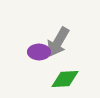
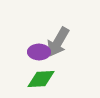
green diamond: moved 24 px left
